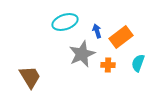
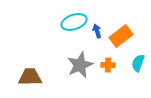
cyan ellipse: moved 9 px right
orange rectangle: moved 1 px up
gray star: moved 2 px left, 11 px down
brown trapezoid: rotated 60 degrees counterclockwise
